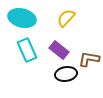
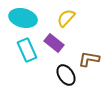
cyan ellipse: moved 1 px right
purple rectangle: moved 5 px left, 7 px up
black ellipse: moved 1 px down; rotated 65 degrees clockwise
